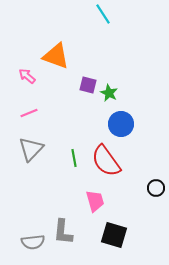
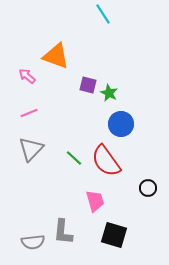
green line: rotated 36 degrees counterclockwise
black circle: moved 8 px left
